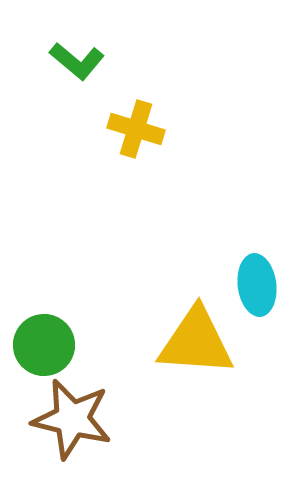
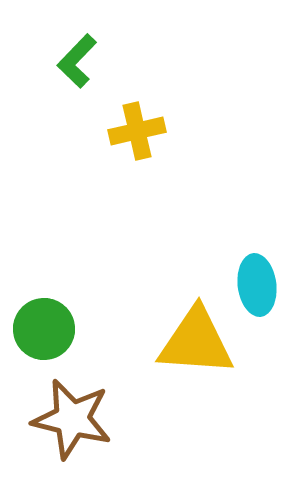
green L-shape: rotated 94 degrees clockwise
yellow cross: moved 1 px right, 2 px down; rotated 30 degrees counterclockwise
green circle: moved 16 px up
